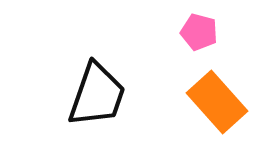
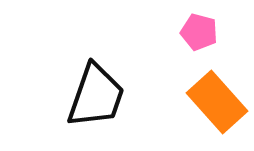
black trapezoid: moved 1 px left, 1 px down
